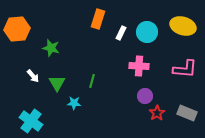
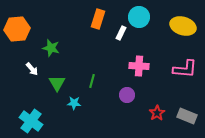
cyan circle: moved 8 px left, 15 px up
white arrow: moved 1 px left, 7 px up
purple circle: moved 18 px left, 1 px up
gray rectangle: moved 3 px down
